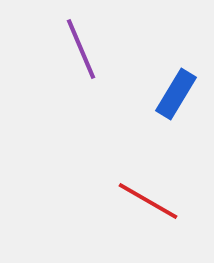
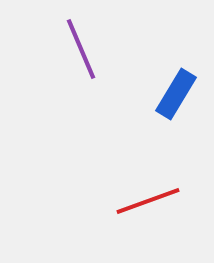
red line: rotated 50 degrees counterclockwise
